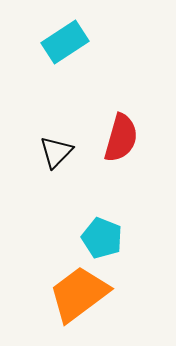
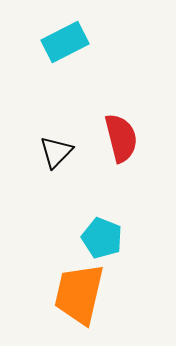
cyan rectangle: rotated 6 degrees clockwise
red semicircle: rotated 30 degrees counterclockwise
orange trapezoid: rotated 40 degrees counterclockwise
